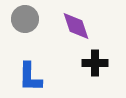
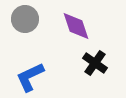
black cross: rotated 35 degrees clockwise
blue L-shape: rotated 64 degrees clockwise
